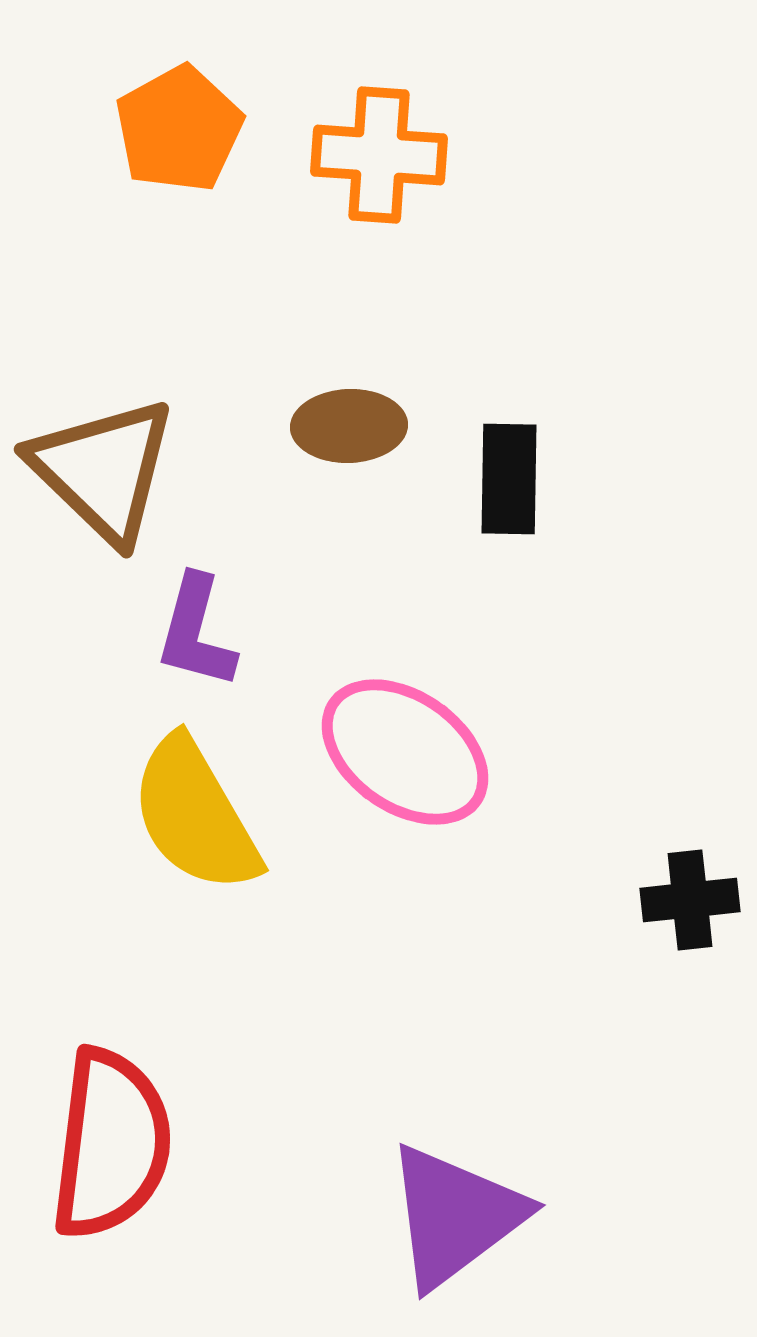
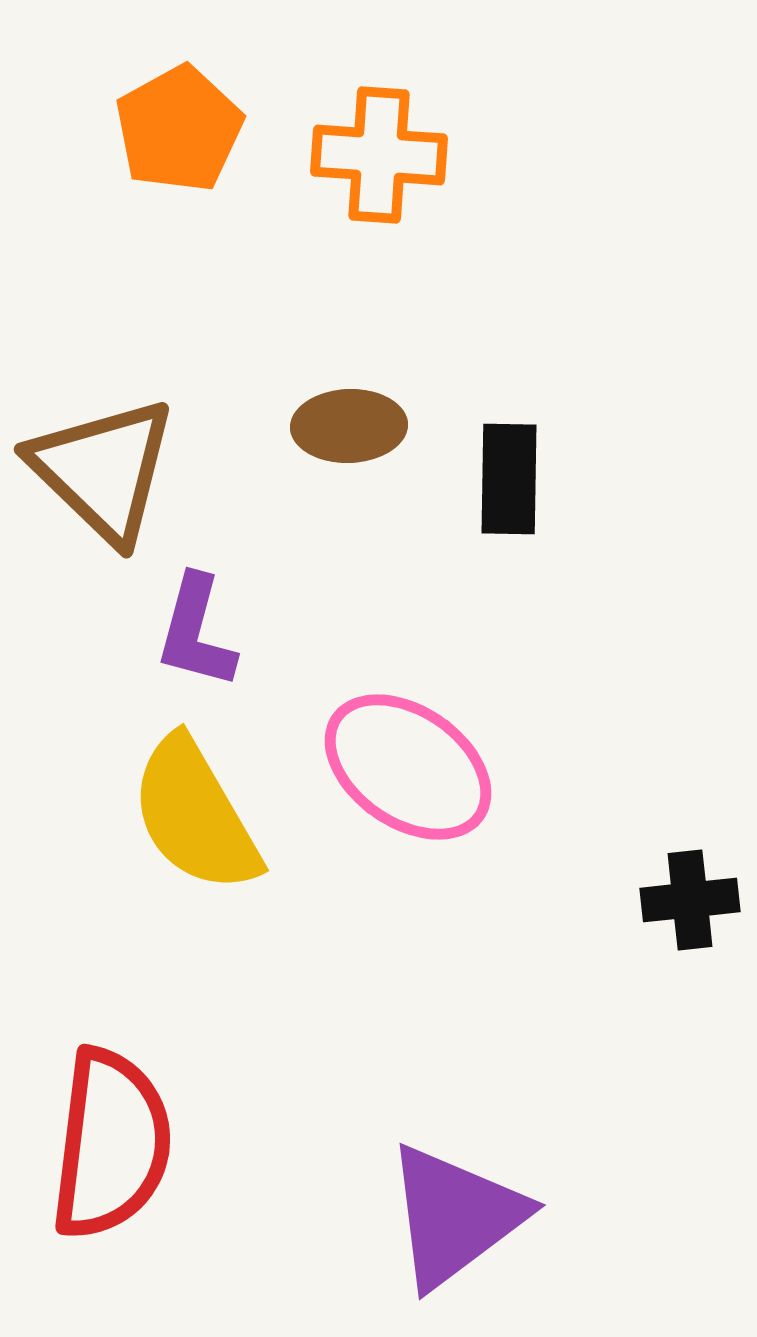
pink ellipse: moved 3 px right, 15 px down
